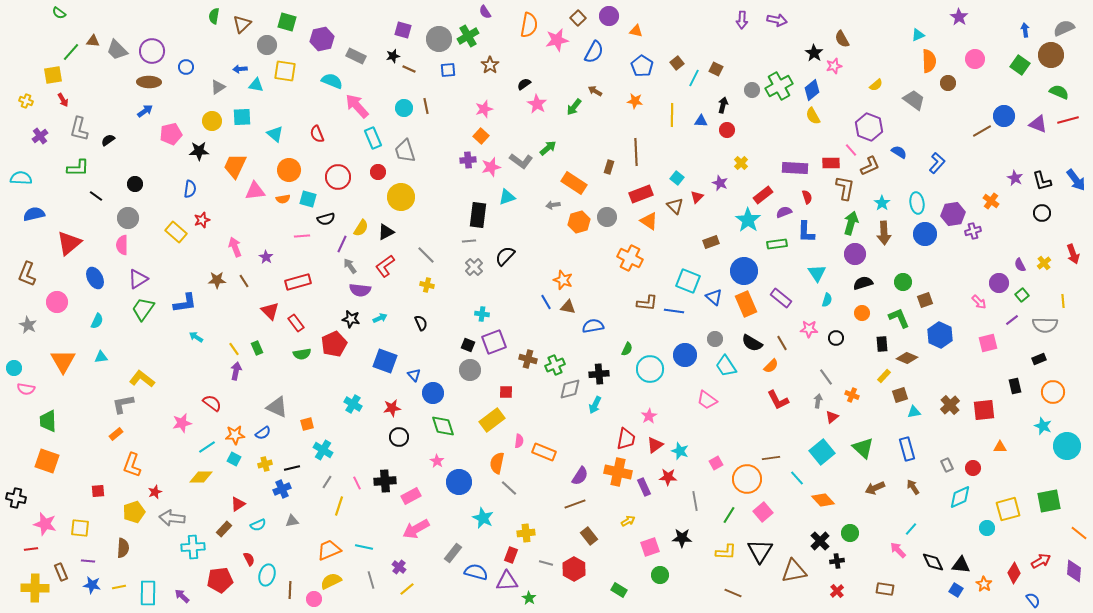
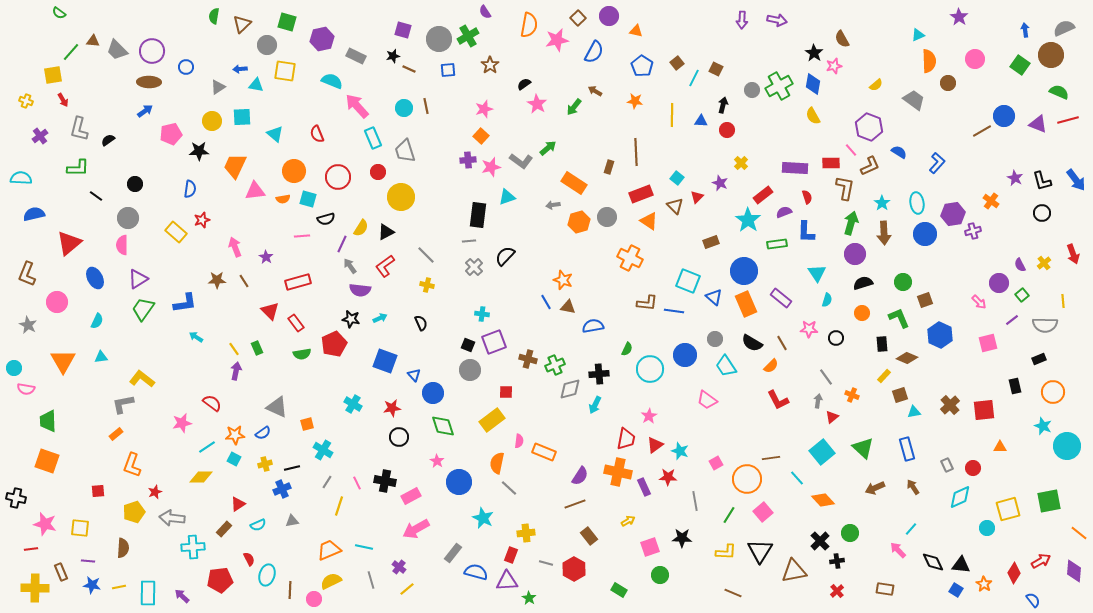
blue diamond at (812, 90): moved 1 px right, 6 px up; rotated 40 degrees counterclockwise
orange circle at (289, 170): moved 5 px right, 1 px down
black cross at (385, 481): rotated 15 degrees clockwise
